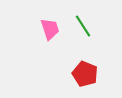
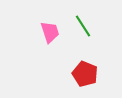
pink trapezoid: moved 3 px down
